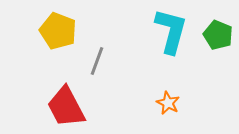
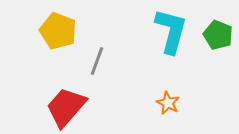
red trapezoid: rotated 69 degrees clockwise
